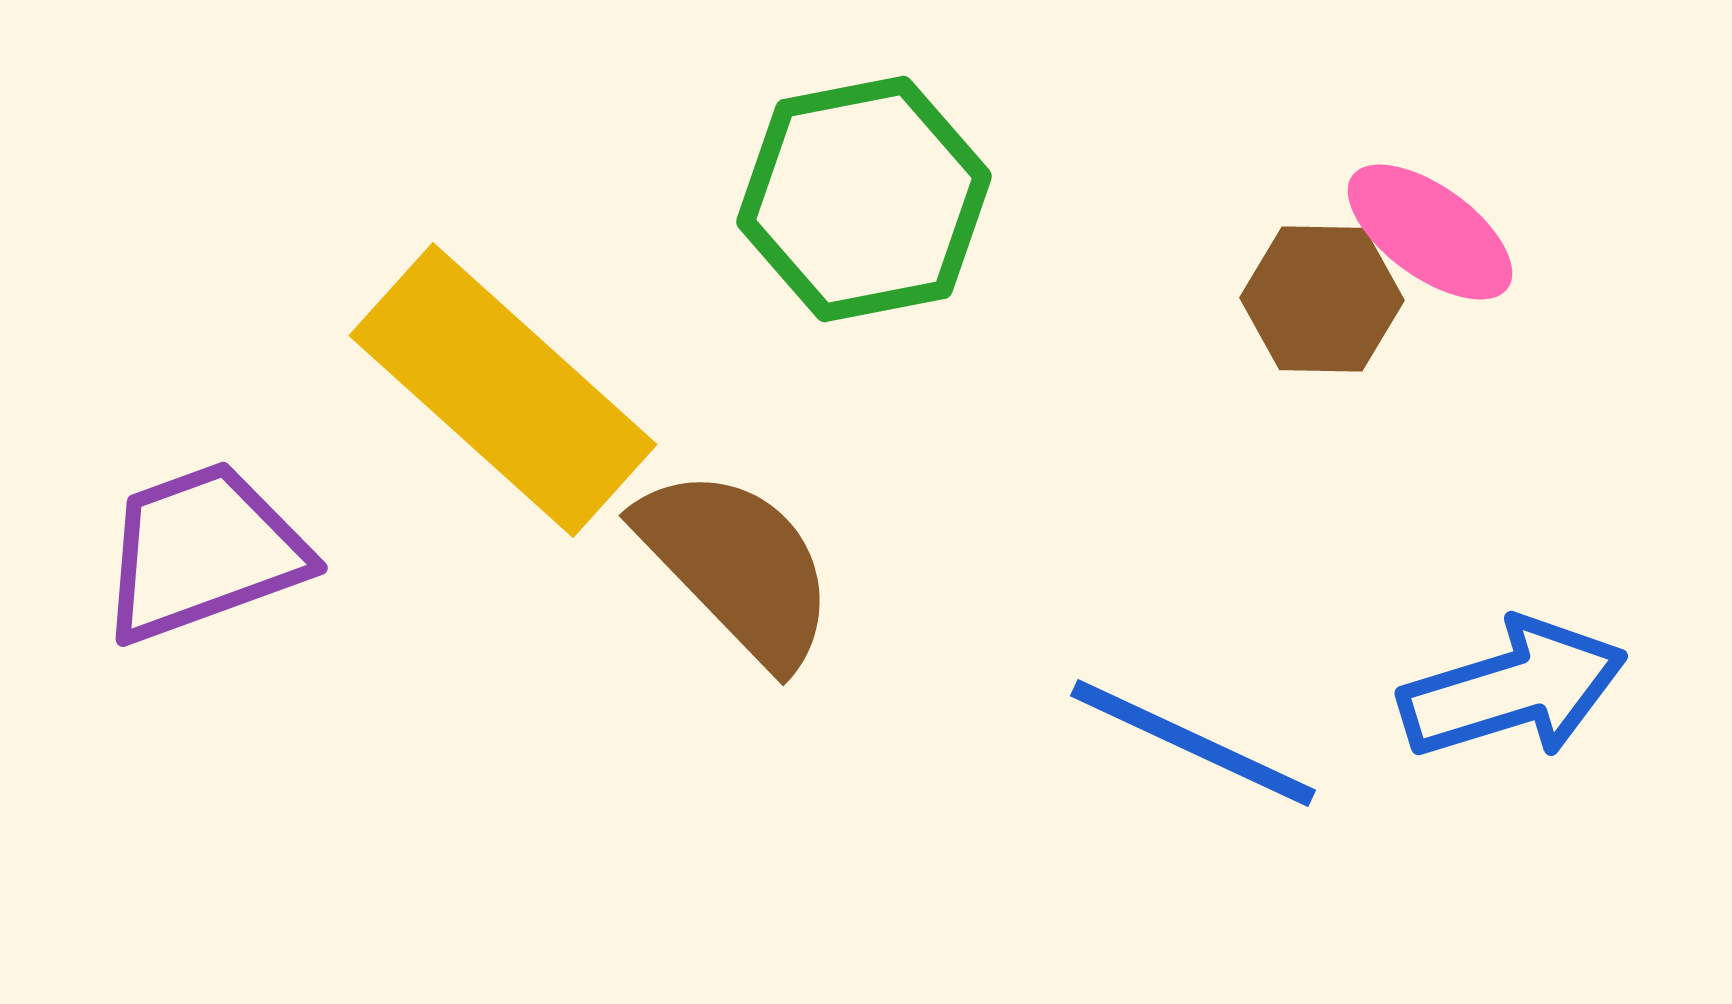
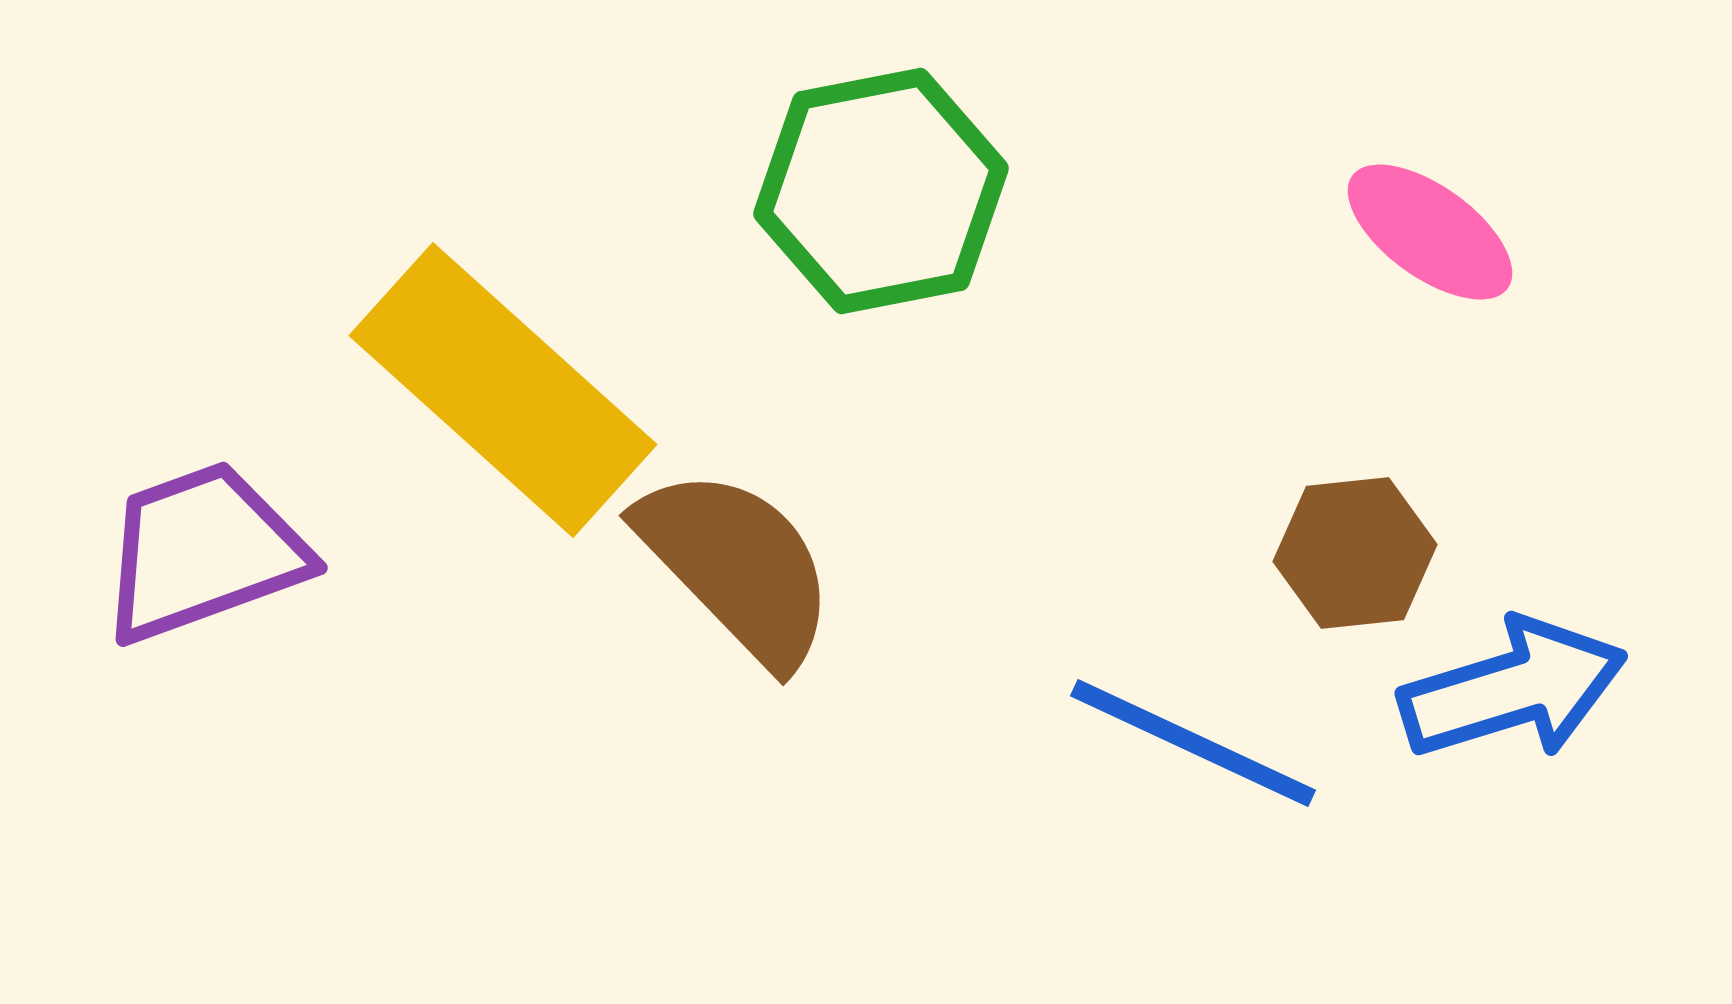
green hexagon: moved 17 px right, 8 px up
brown hexagon: moved 33 px right, 254 px down; rotated 7 degrees counterclockwise
